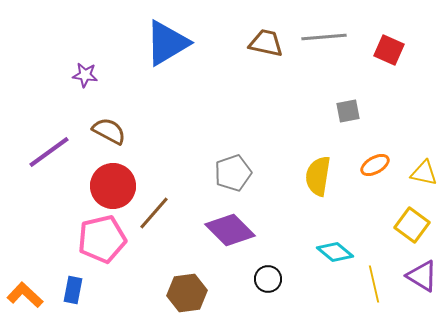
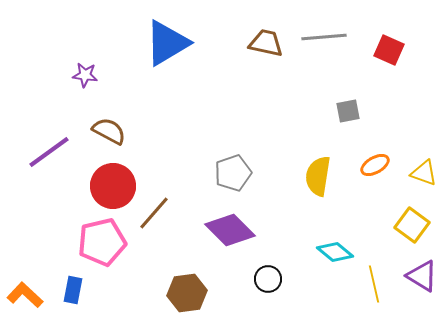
yellow triangle: rotated 8 degrees clockwise
pink pentagon: moved 3 px down
